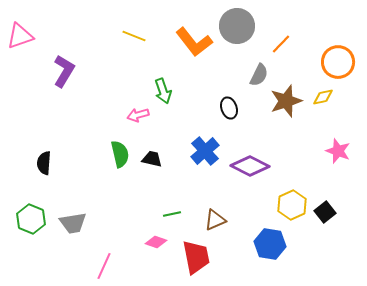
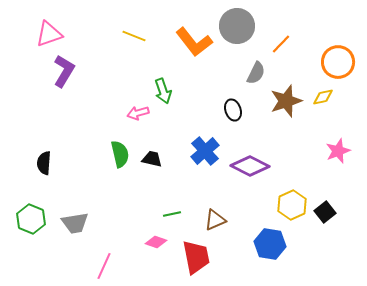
pink triangle: moved 29 px right, 2 px up
gray semicircle: moved 3 px left, 2 px up
black ellipse: moved 4 px right, 2 px down
pink arrow: moved 2 px up
pink star: rotated 30 degrees clockwise
gray trapezoid: moved 2 px right
